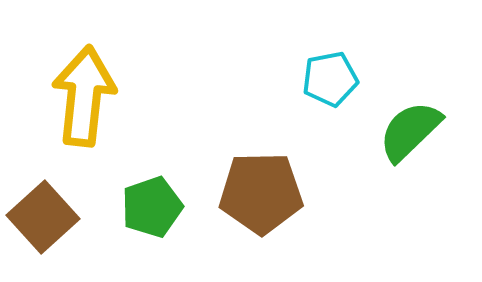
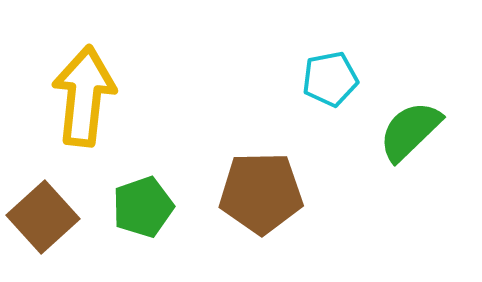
green pentagon: moved 9 px left
